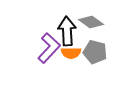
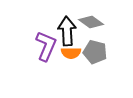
purple L-shape: moved 3 px left, 2 px up; rotated 20 degrees counterclockwise
